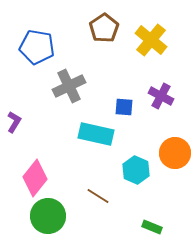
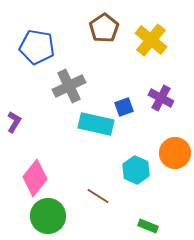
purple cross: moved 2 px down
blue square: rotated 24 degrees counterclockwise
cyan rectangle: moved 10 px up
green rectangle: moved 4 px left, 1 px up
